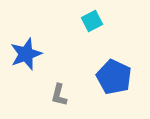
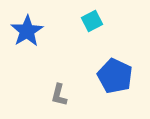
blue star: moved 1 px right, 23 px up; rotated 12 degrees counterclockwise
blue pentagon: moved 1 px right, 1 px up
